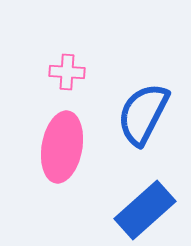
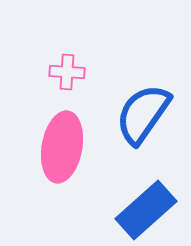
blue semicircle: rotated 8 degrees clockwise
blue rectangle: moved 1 px right
